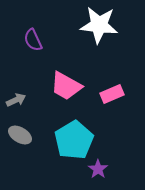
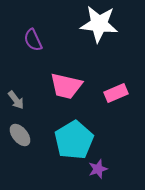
white star: moved 1 px up
pink trapezoid: rotated 16 degrees counterclockwise
pink rectangle: moved 4 px right, 1 px up
gray arrow: rotated 78 degrees clockwise
gray ellipse: rotated 20 degrees clockwise
purple star: rotated 18 degrees clockwise
